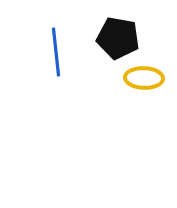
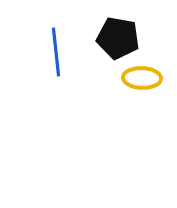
yellow ellipse: moved 2 px left
